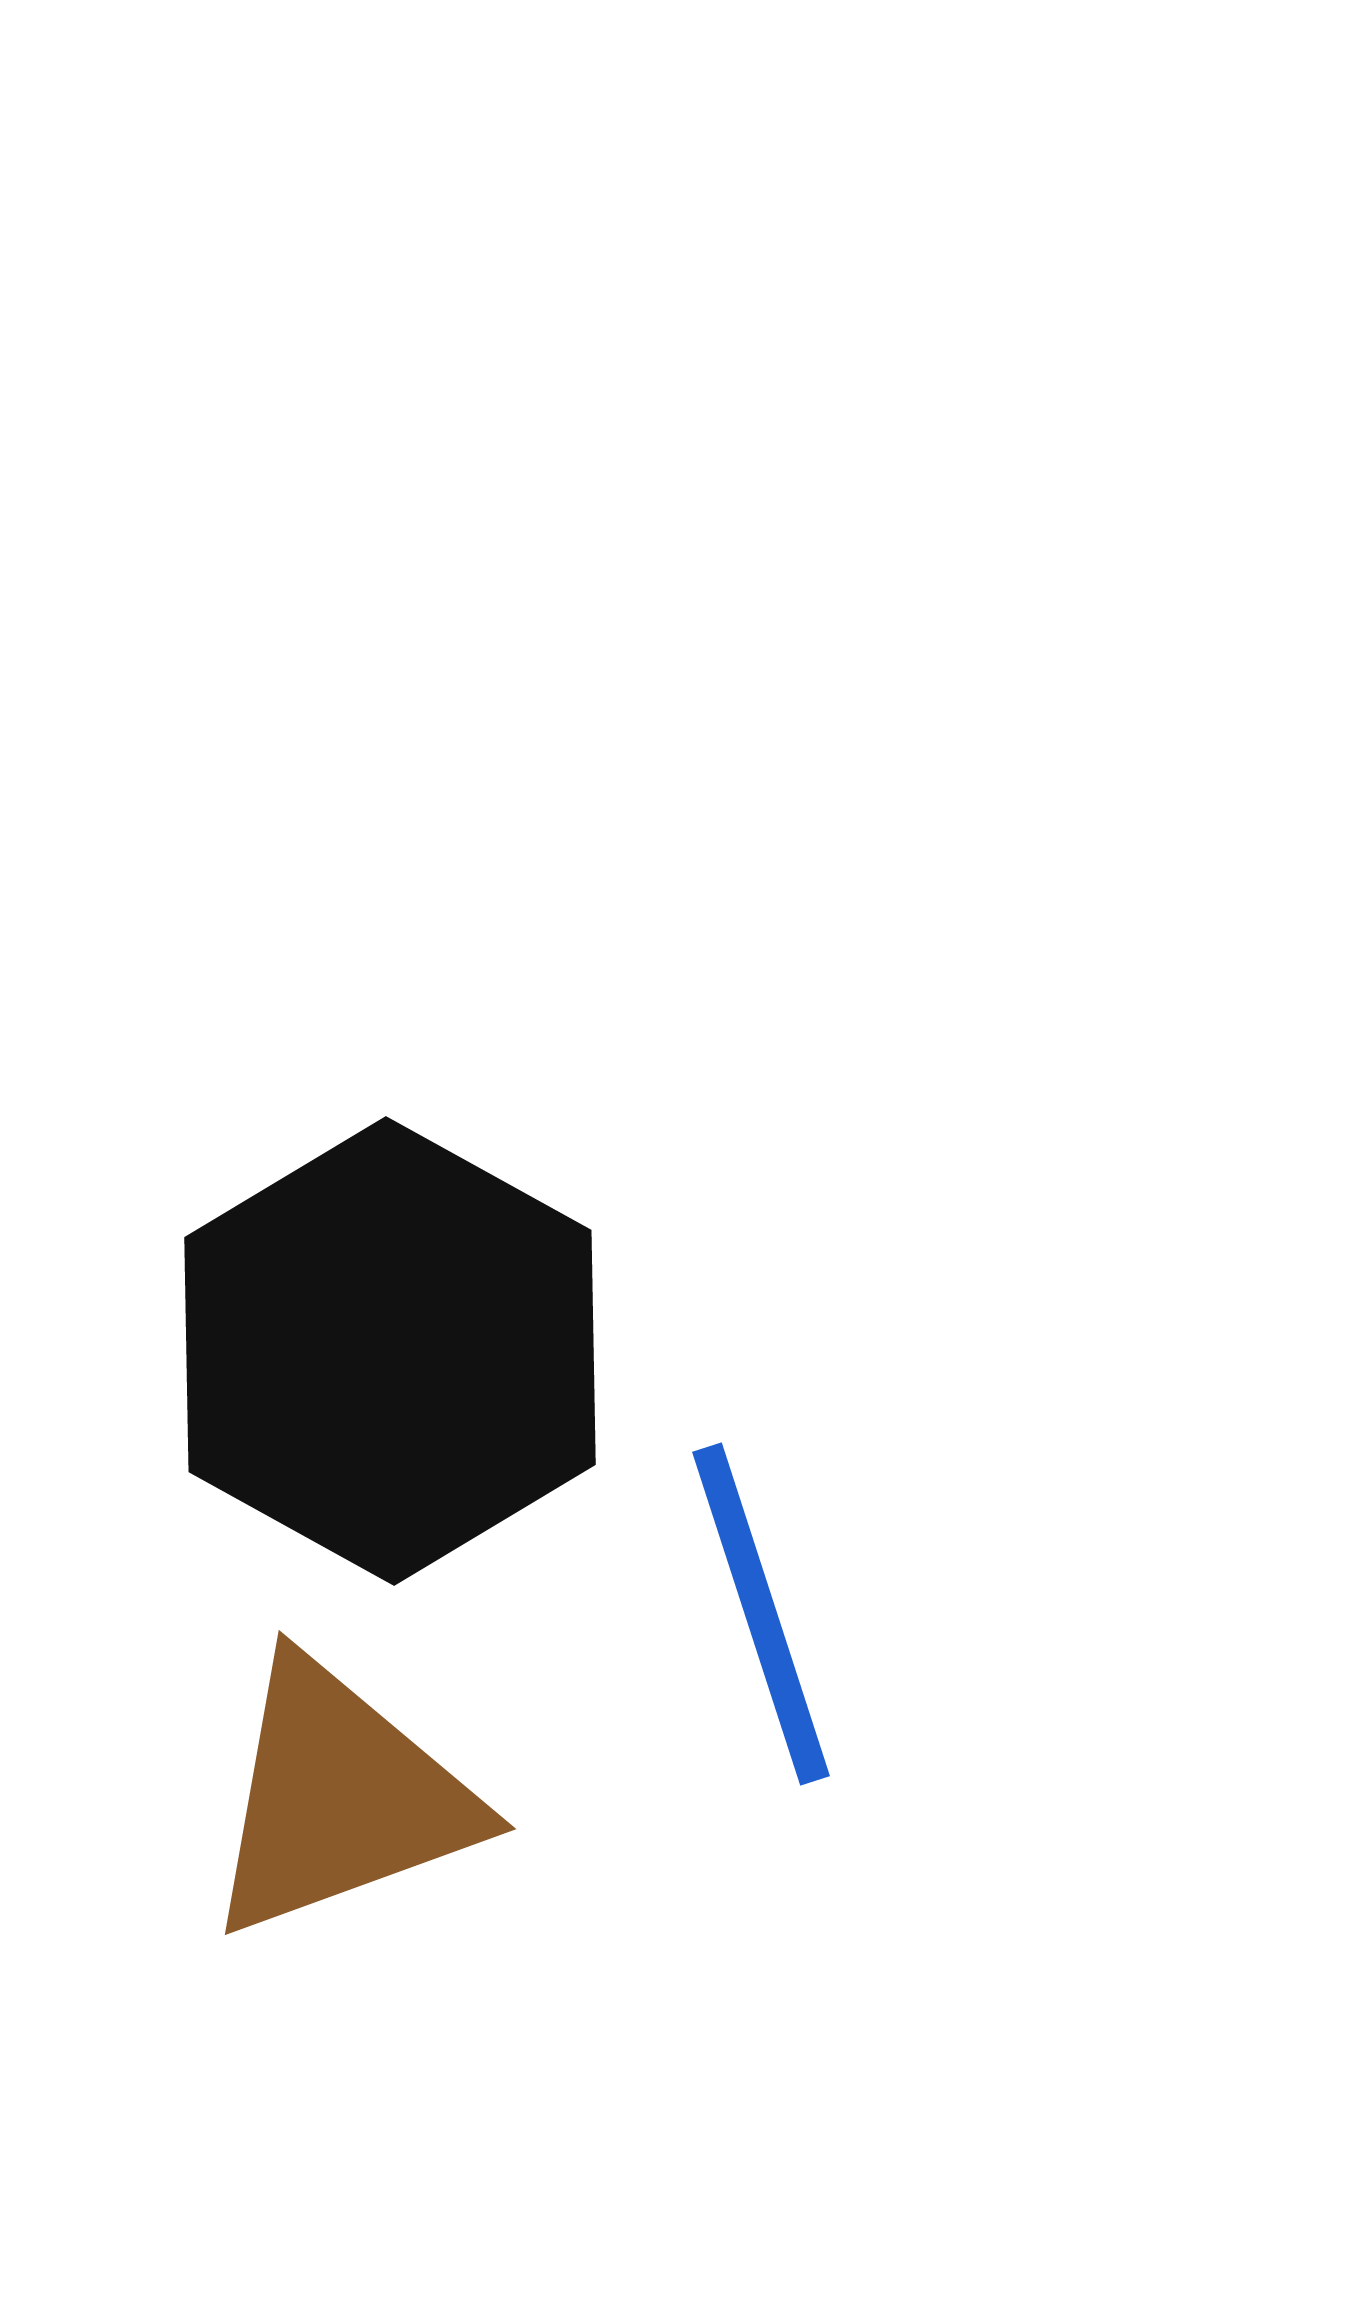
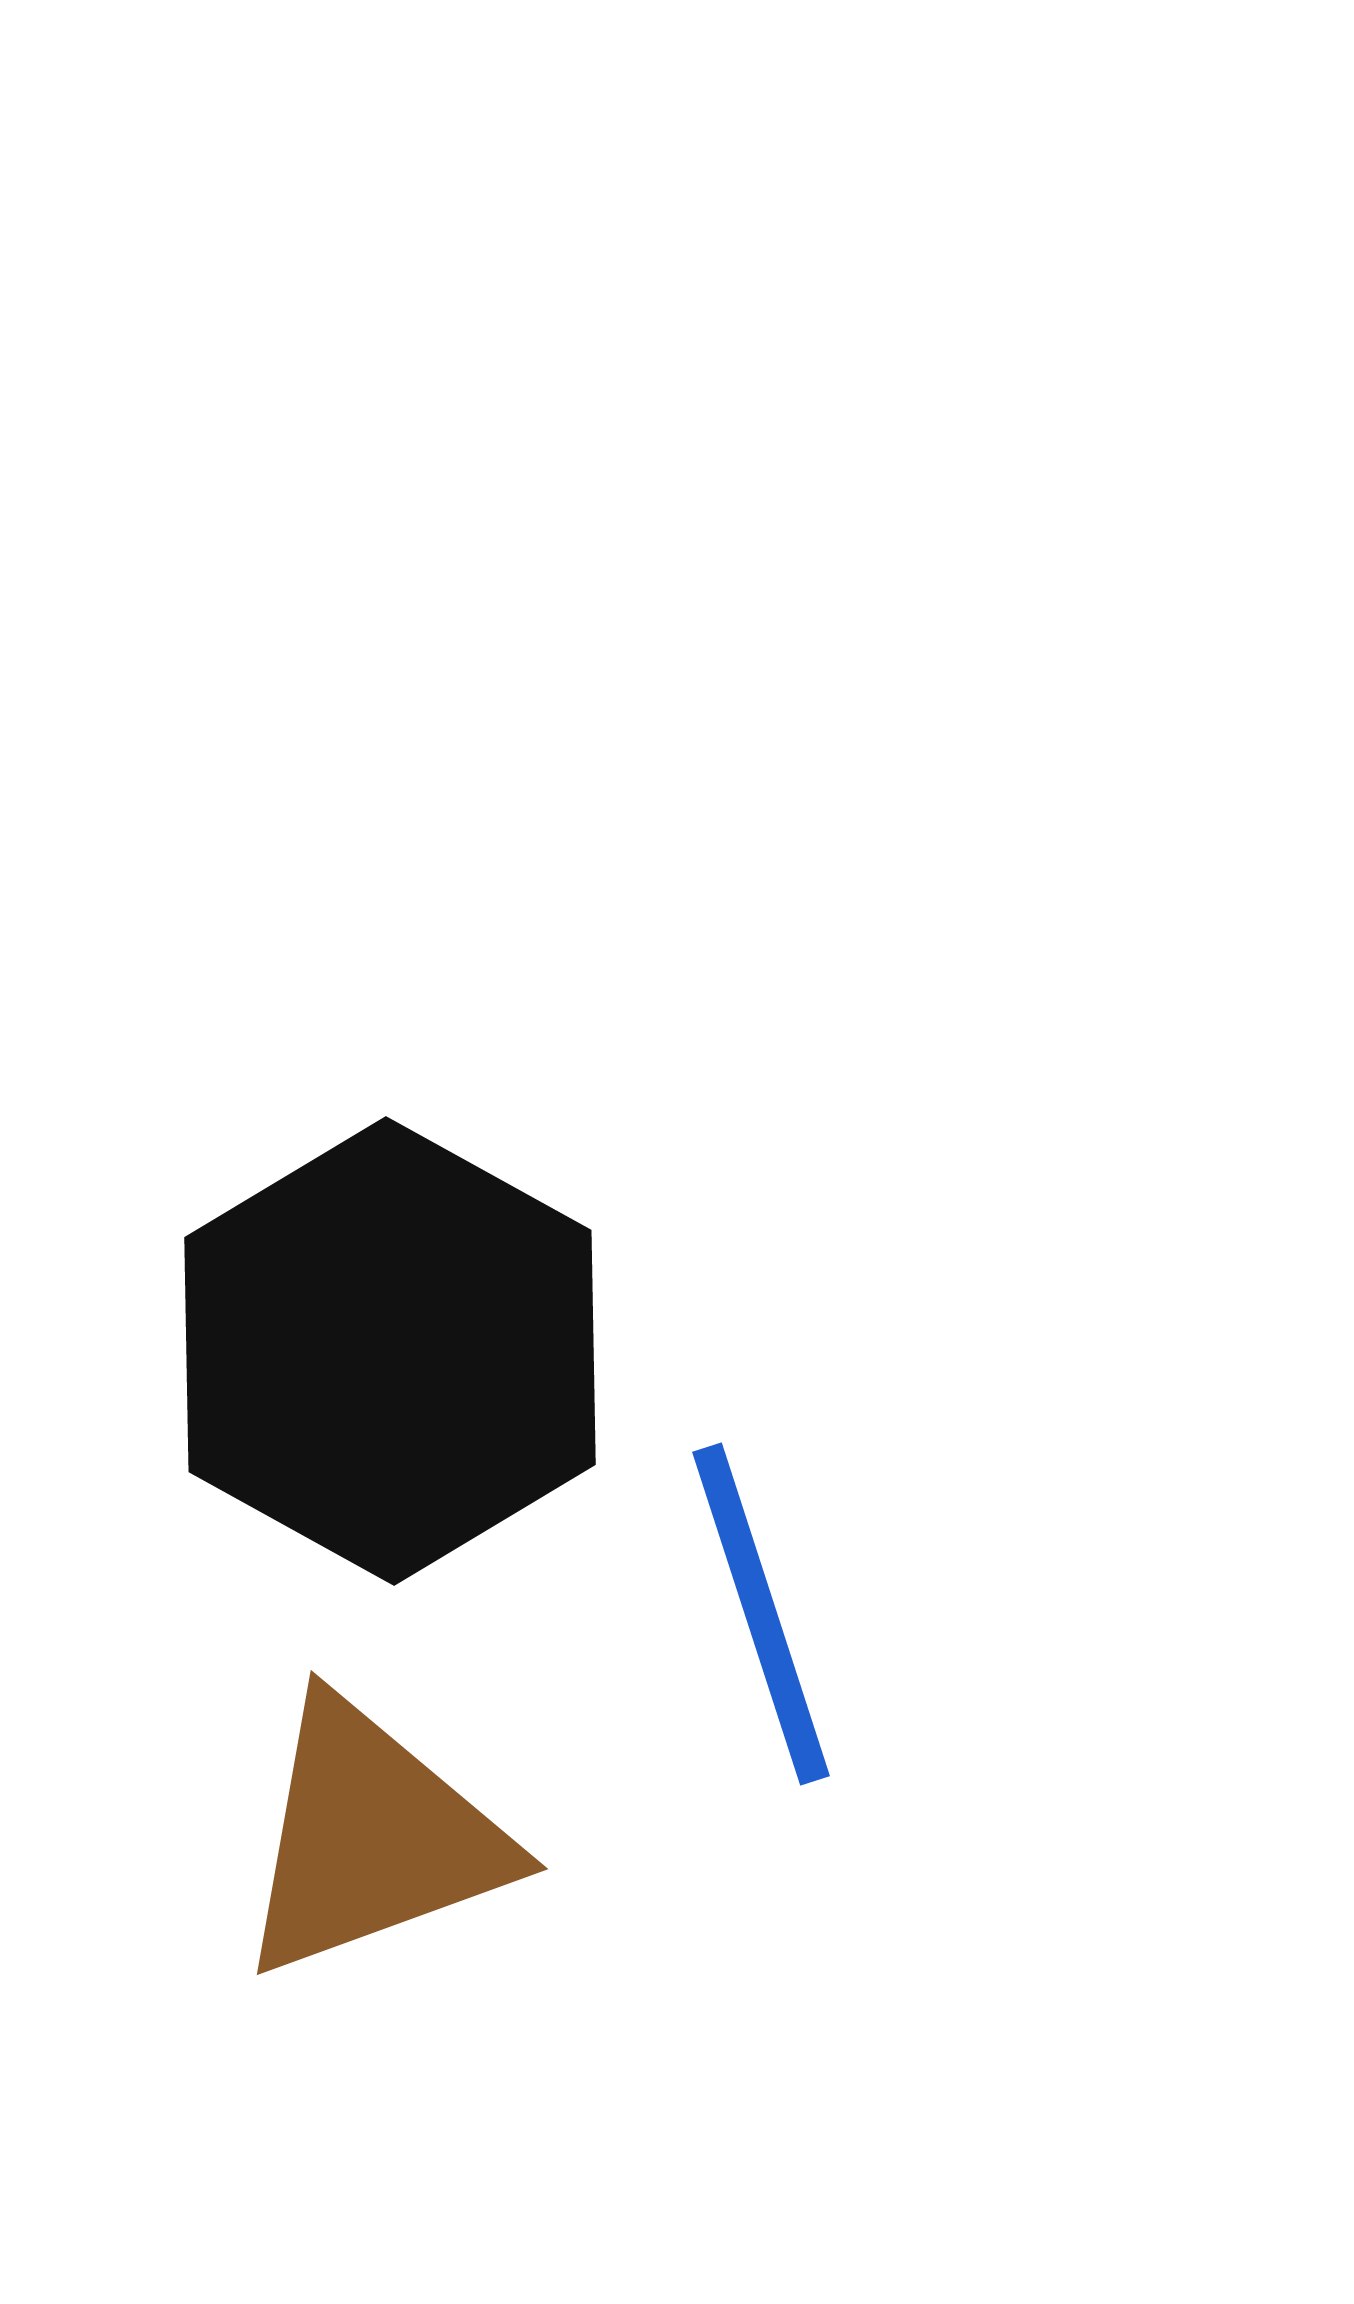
brown triangle: moved 32 px right, 40 px down
